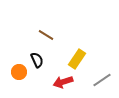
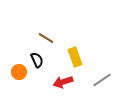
brown line: moved 3 px down
yellow rectangle: moved 2 px left, 2 px up; rotated 54 degrees counterclockwise
